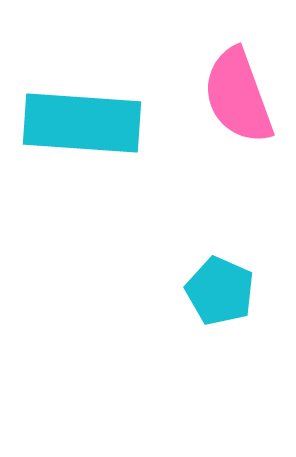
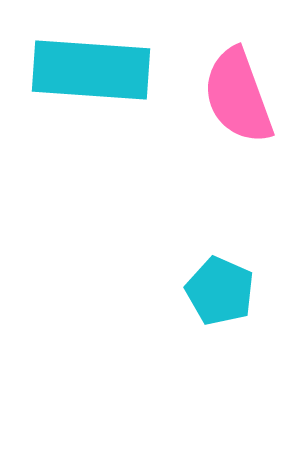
cyan rectangle: moved 9 px right, 53 px up
